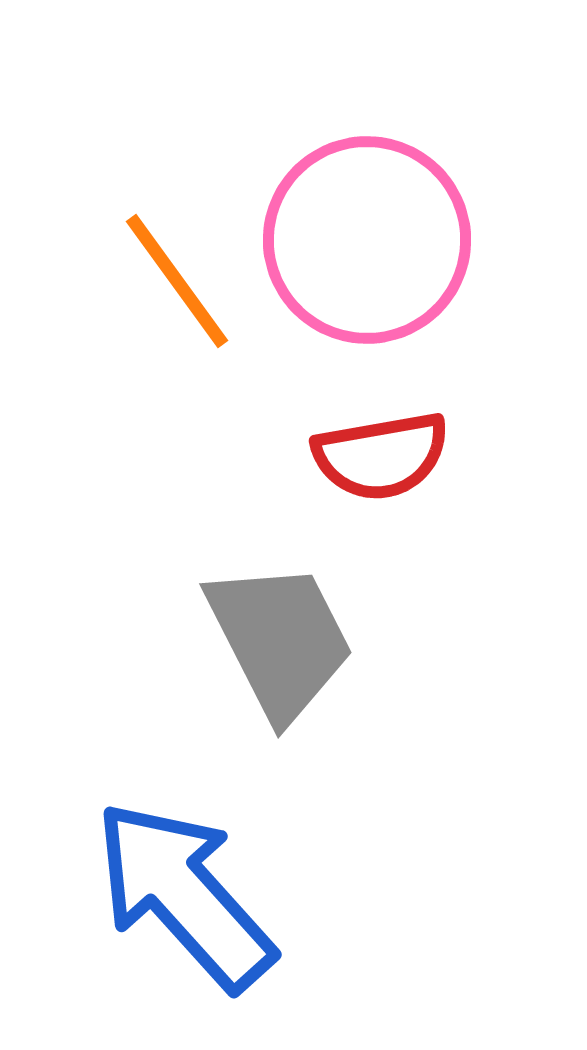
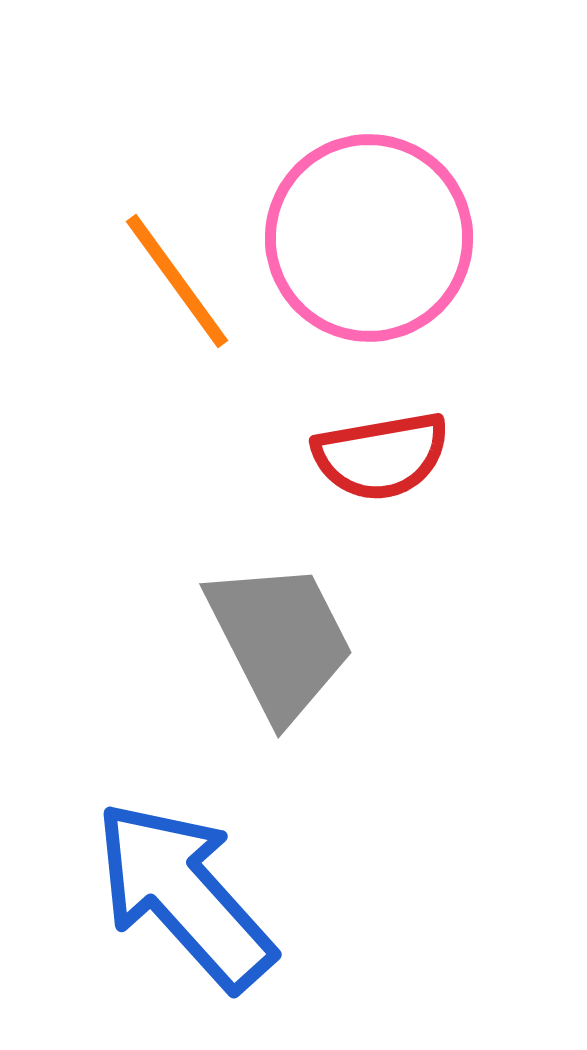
pink circle: moved 2 px right, 2 px up
